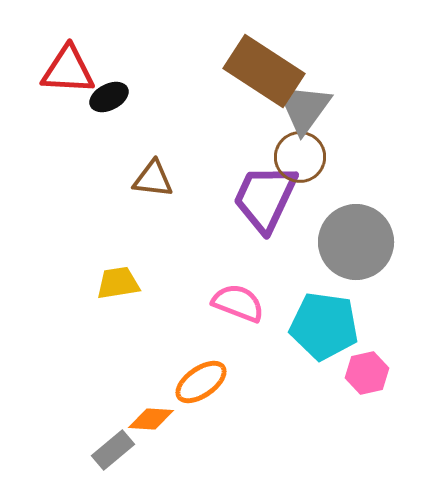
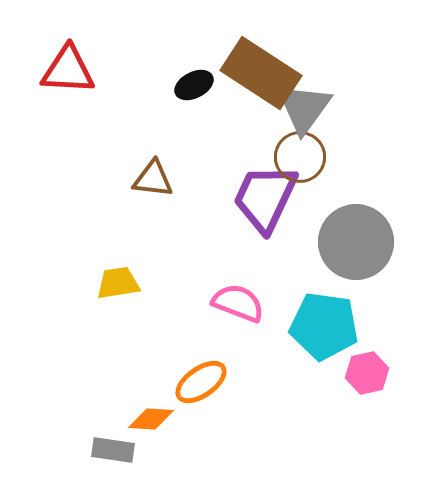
brown rectangle: moved 3 px left, 2 px down
black ellipse: moved 85 px right, 12 px up
gray rectangle: rotated 48 degrees clockwise
